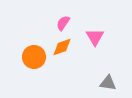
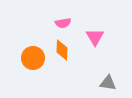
pink semicircle: rotated 133 degrees counterclockwise
orange diamond: moved 3 px down; rotated 70 degrees counterclockwise
orange circle: moved 1 px left, 1 px down
